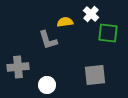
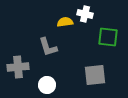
white cross: moved 6 px left; rotated 28 degrees counterclockwise
green square: moved 4 px down
gray L-shape: moved 7 px down
